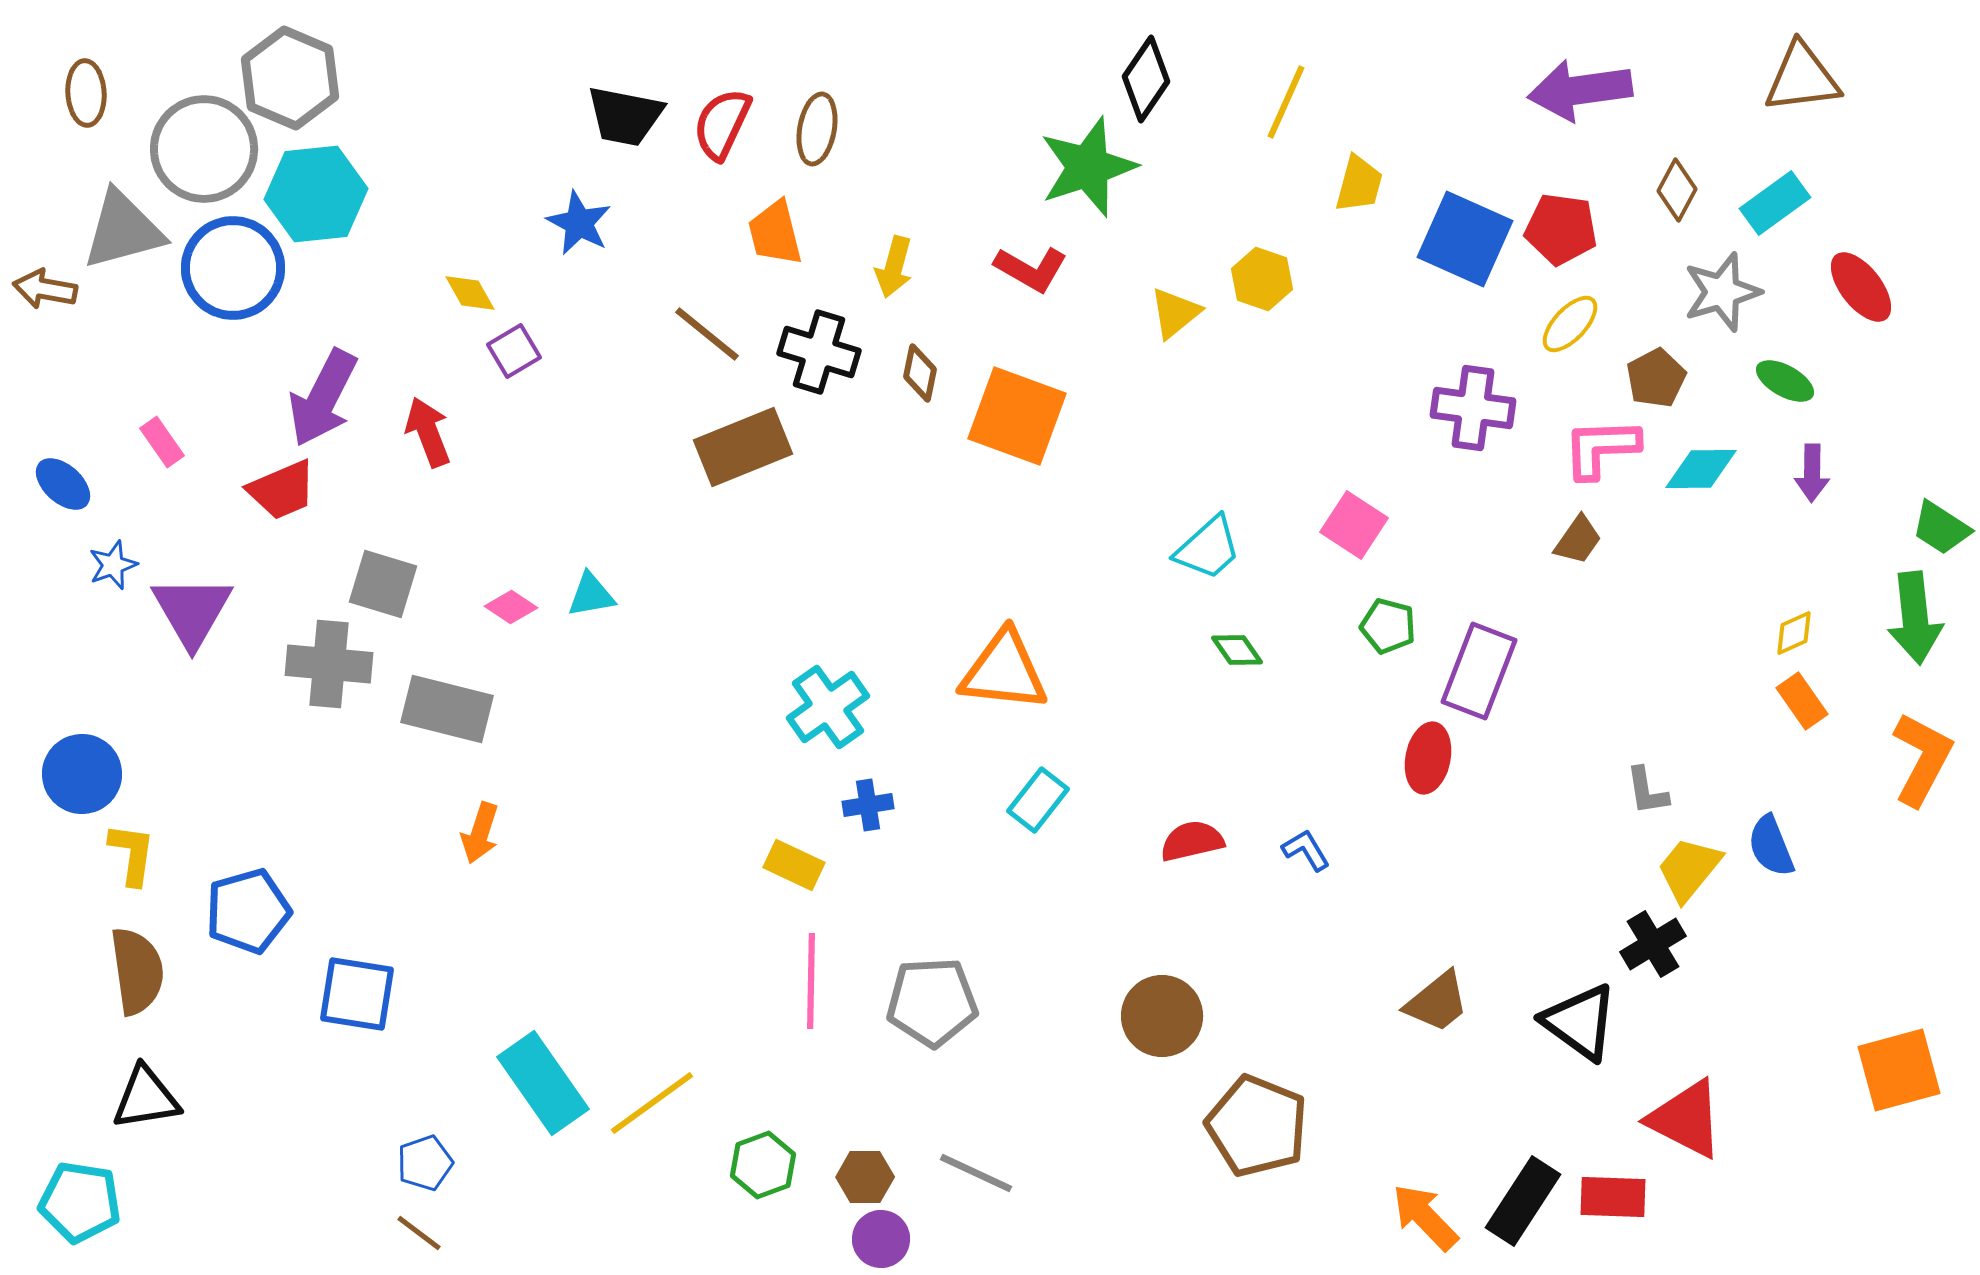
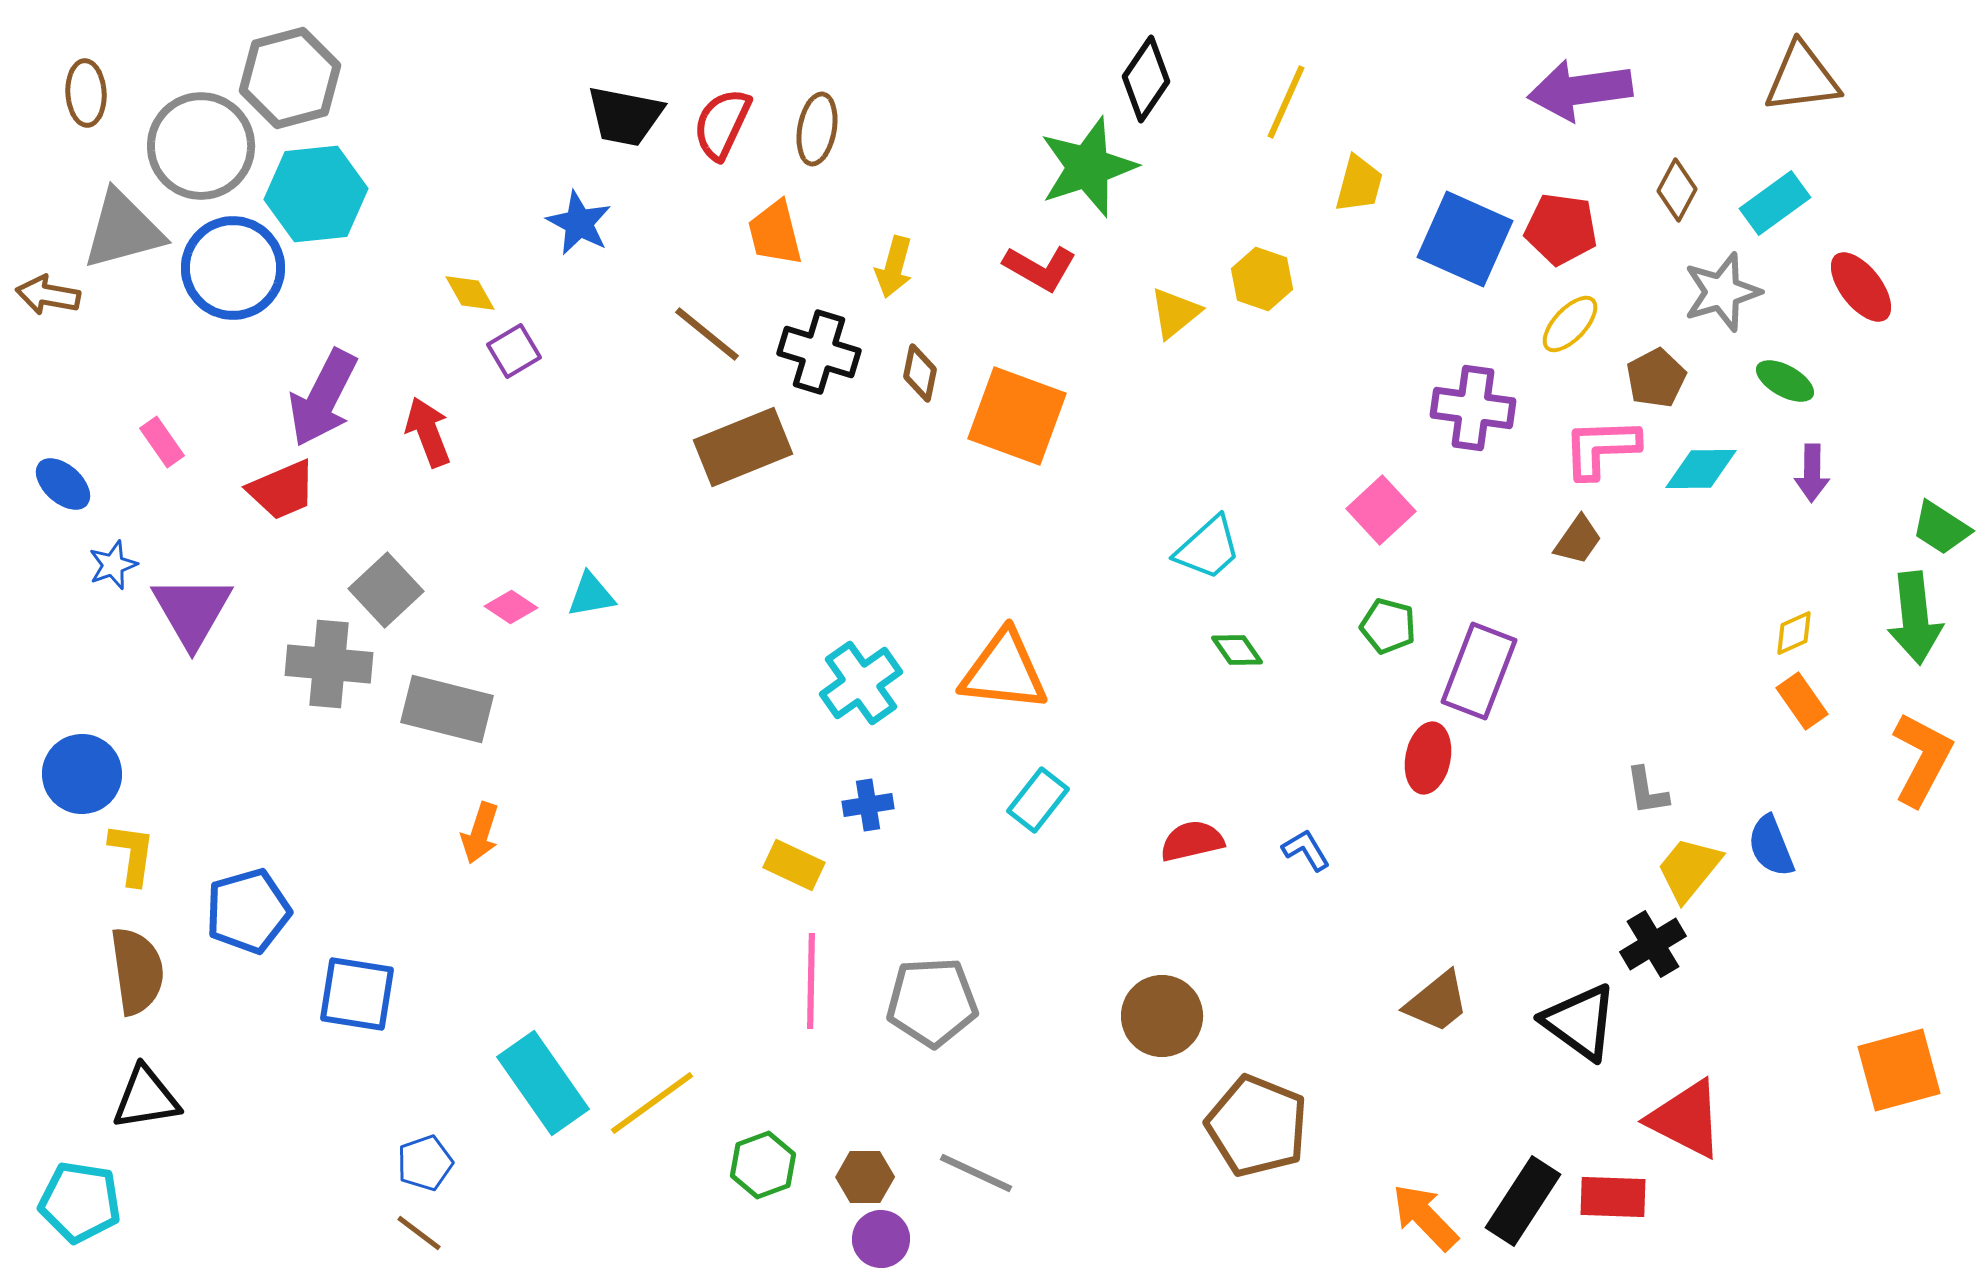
gray hexagon at (290, 78): rotated 22 degrees clockwise
gray circle at (204, 149): moved 3 px left, 3 px up
red L-shape at (1031, 269): moved 9 px right, 1 px up
brown arrow at (45, 289): moved 3 px right, 6 px down
pink square at (1354, 525): moved 27 px right, 15 px up; rotated 14 degrees clockwise
gray square at (383, 584): moved 3 px right, 6 px down; rotated 30 degrees clockwise
cyan cross at (828, 707): moved 33 px right, 24 px up
